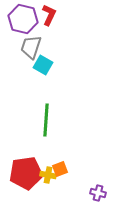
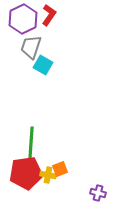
red L-shape: rotated 10 degrees clockwise
purple hexagon: rotated 20 degrees clockwise
green line: moved 15 px left, 23 px down
